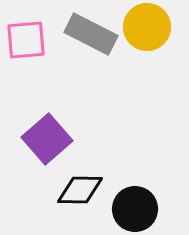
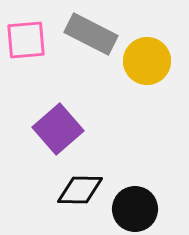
yellow circle: moved 34 px down
purple square: moved 11 px right, 10 px up
